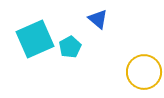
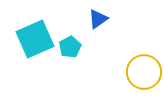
blue triangle: rotated 45 degrees clockwise
